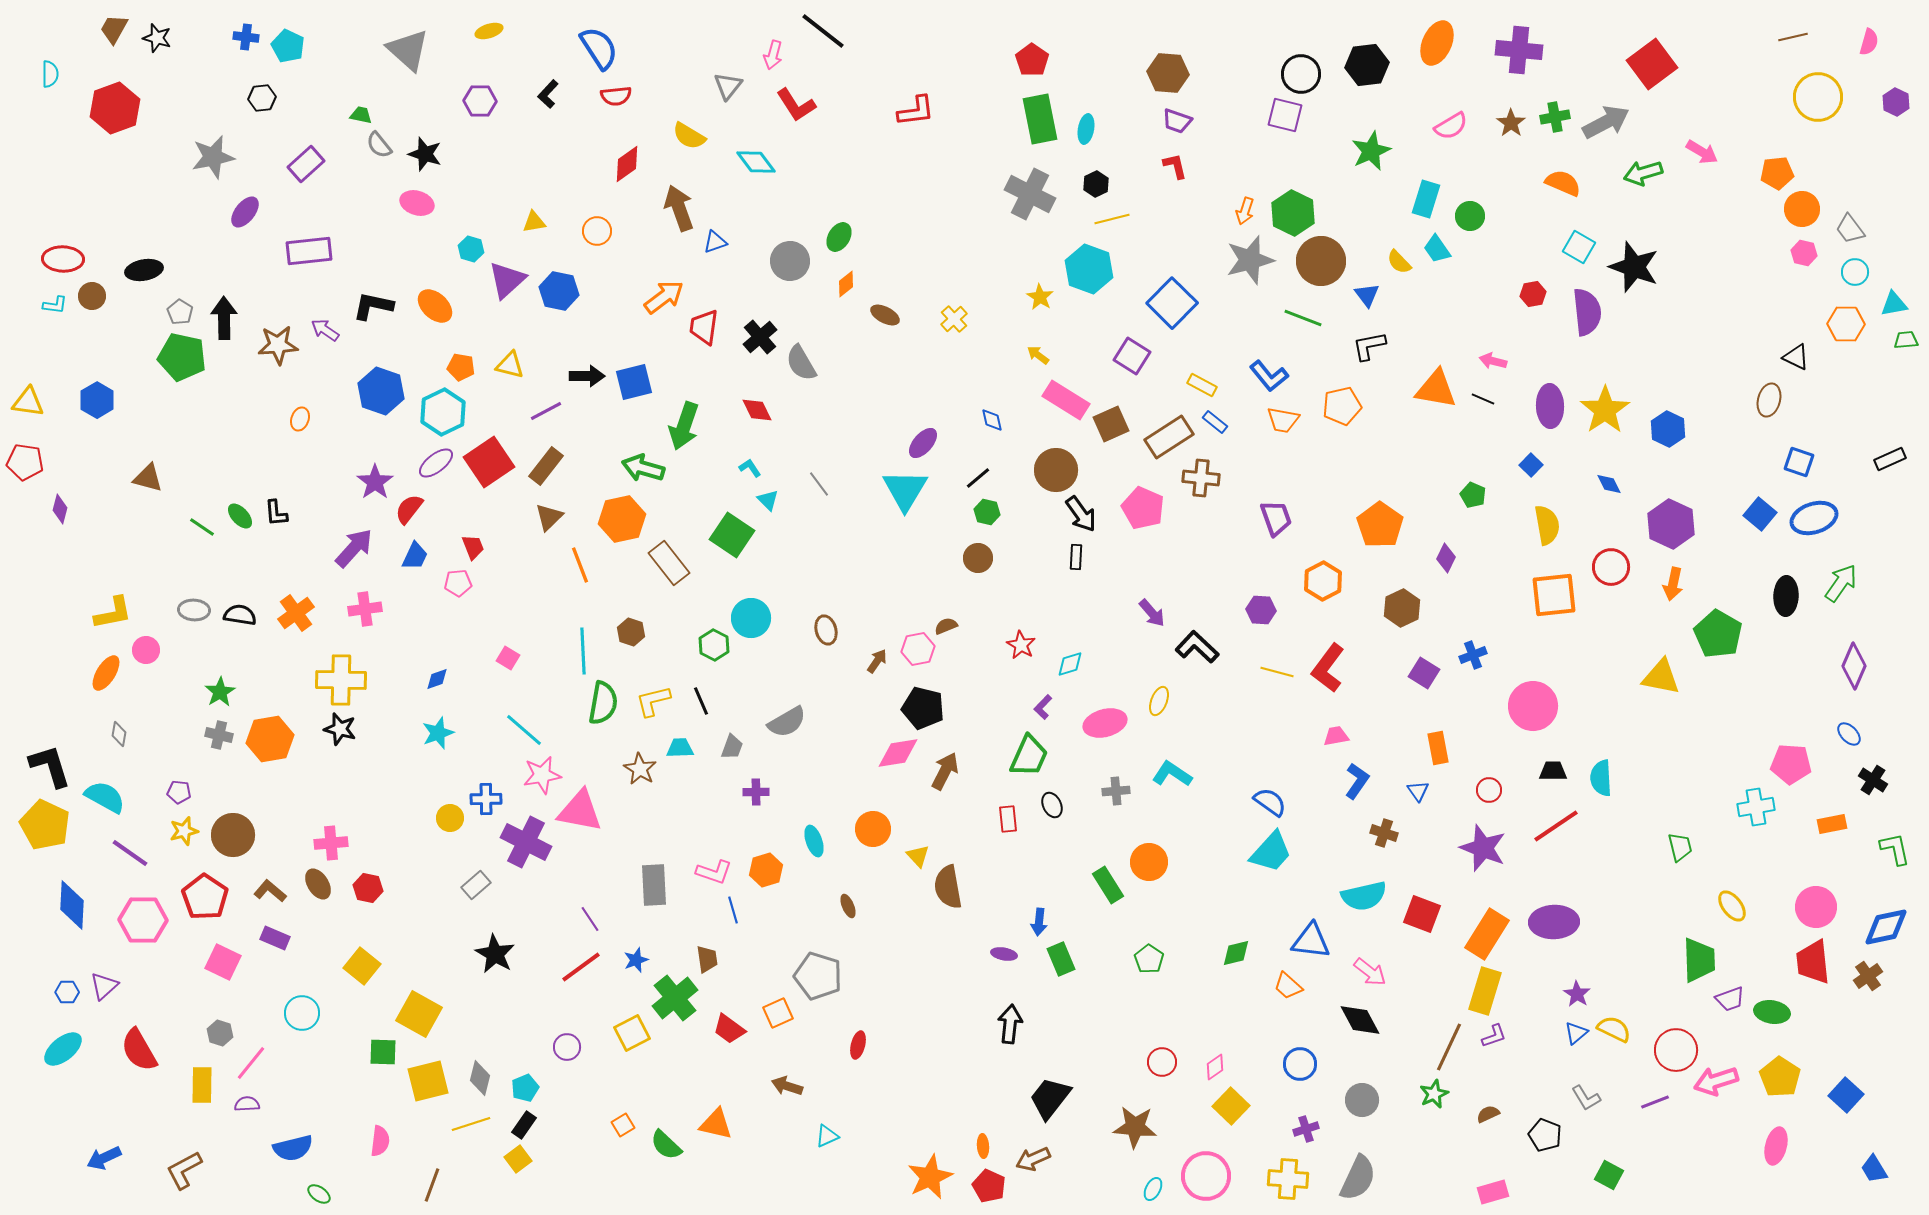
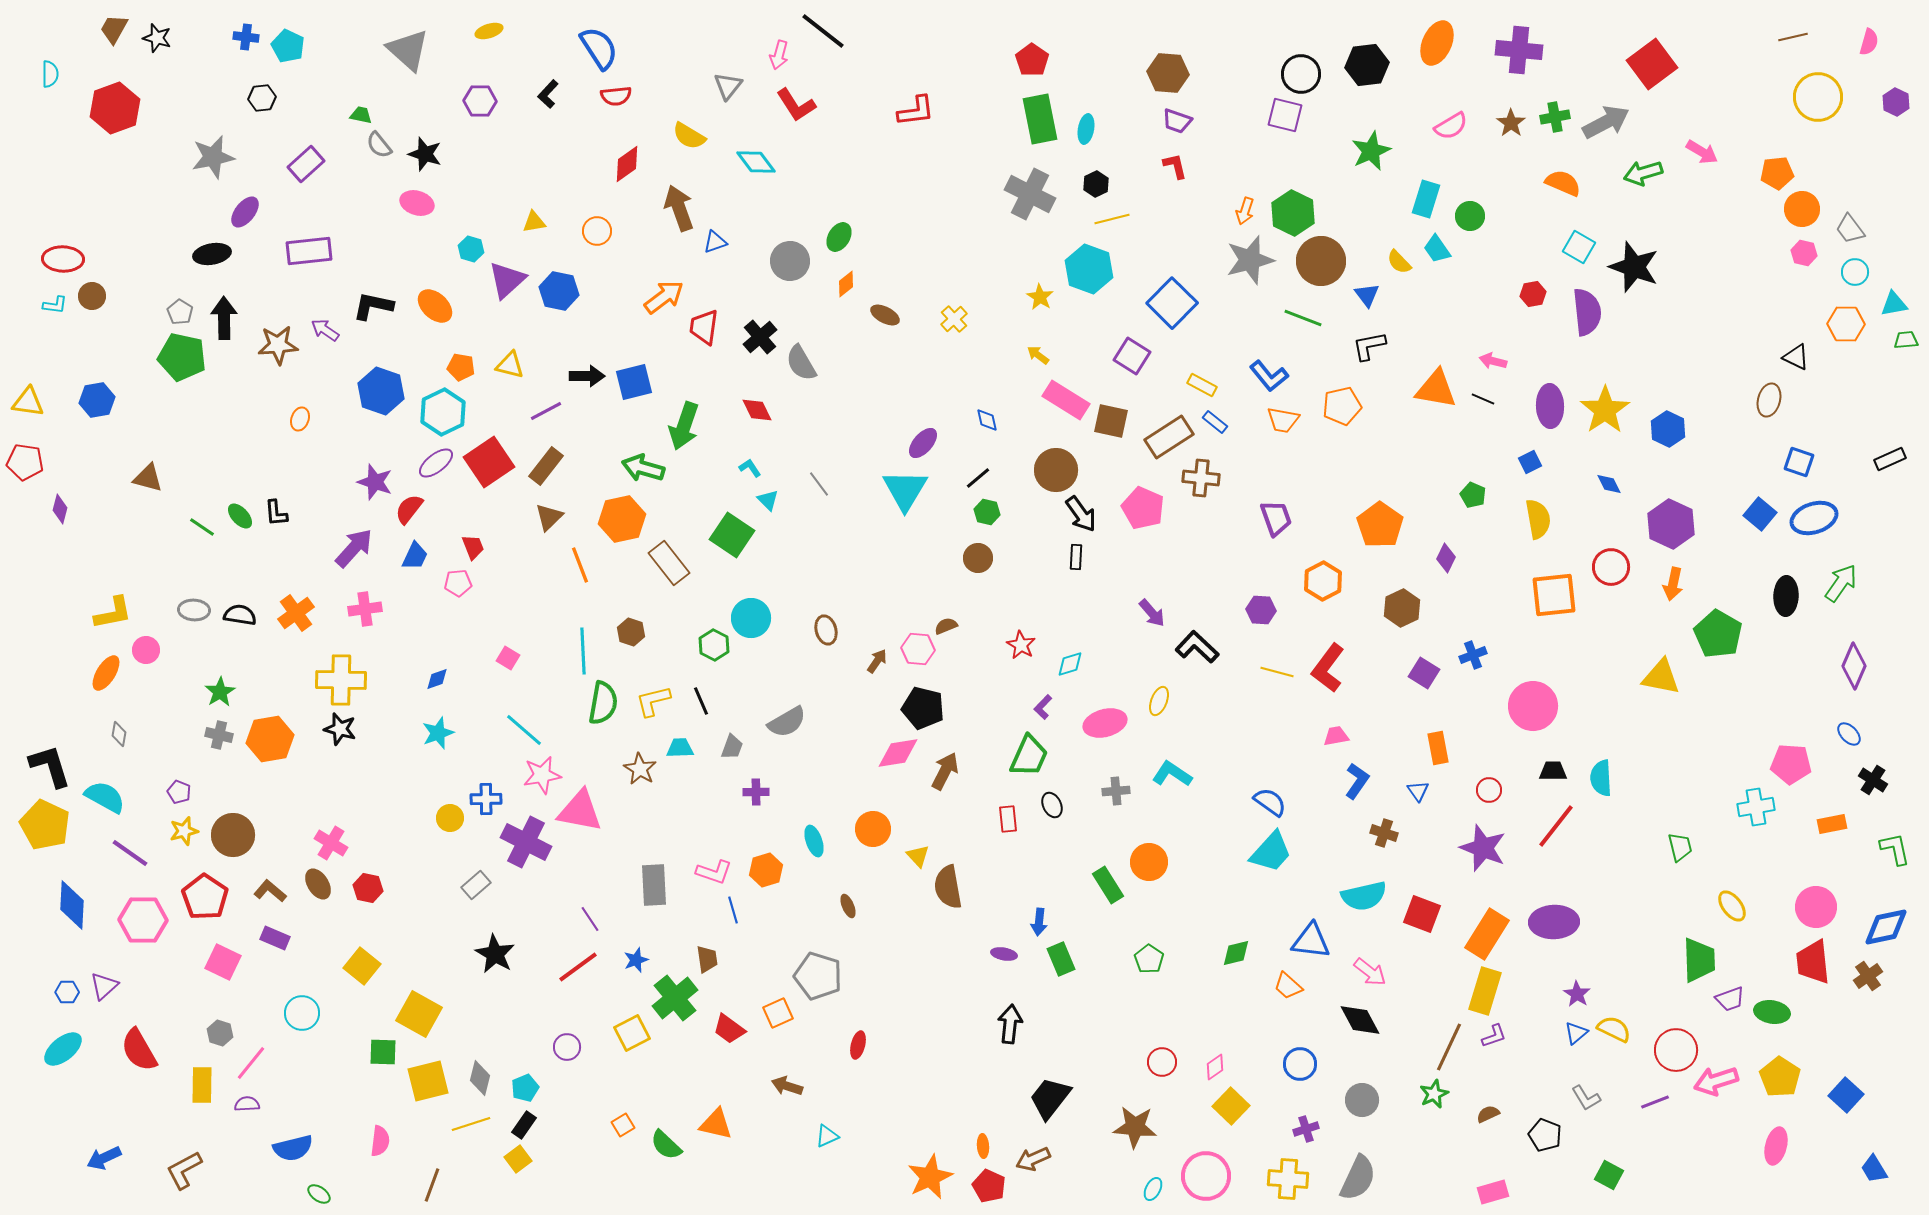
pink arrow at (773, 55): moved 6 px right
black ellipse at (144, 270): moved 68 px right, 16 px up
blue hexagon at (97, 400): rotated 20 degrees clockwise
blue diamond at (992, 420): moved 5 px left
brown square at (1111, 424): moved 3 px up; rotated 36 degrees clockwise
blue square at (1531, 465): moved 1 px left, 3 px up; rotated 20 degrees clockwise
purple star at (375, 482): rotated 18 degrees counterclockwise
yellow semicircle at (1547, 525): moved 9 px left, 6 px up
pink hexagon at (918, 649): rotated 16 degrees clockwise
purple pentagon at (179, 792): rotated 15 degrees clockwise
red line at (1556, 826): rotated 18 degrees counterclockwise
pink cross at (331, 843): rotated 36 degrees clockwise
red line at (581, 967): moved 3 px left
